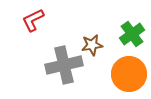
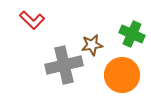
red L-shape: moved 1 px left; rotated 110 degrees counterclockwise
green cross: rotated 30 degrees counterclockwise
orange circle: moved 7 px left, 1 px down
